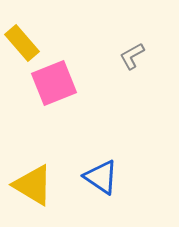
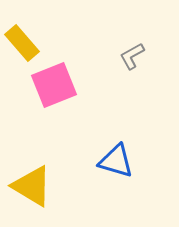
pink square: moved 2 px down
blue triangle: moved 15 px right, 16 px up; rotated 18 degrees counterclockwise
yellow triangle: moved 1 px left, 1 px down
